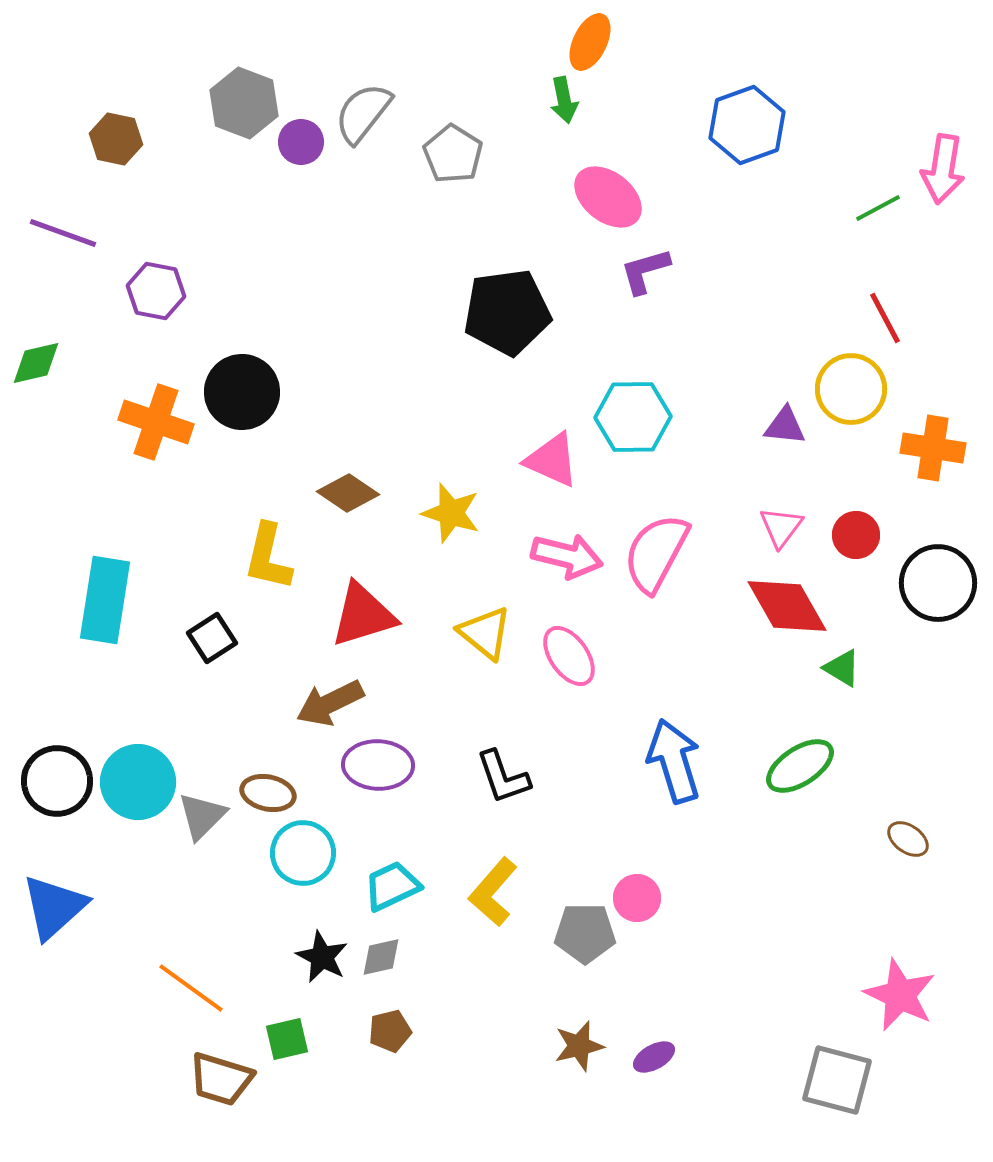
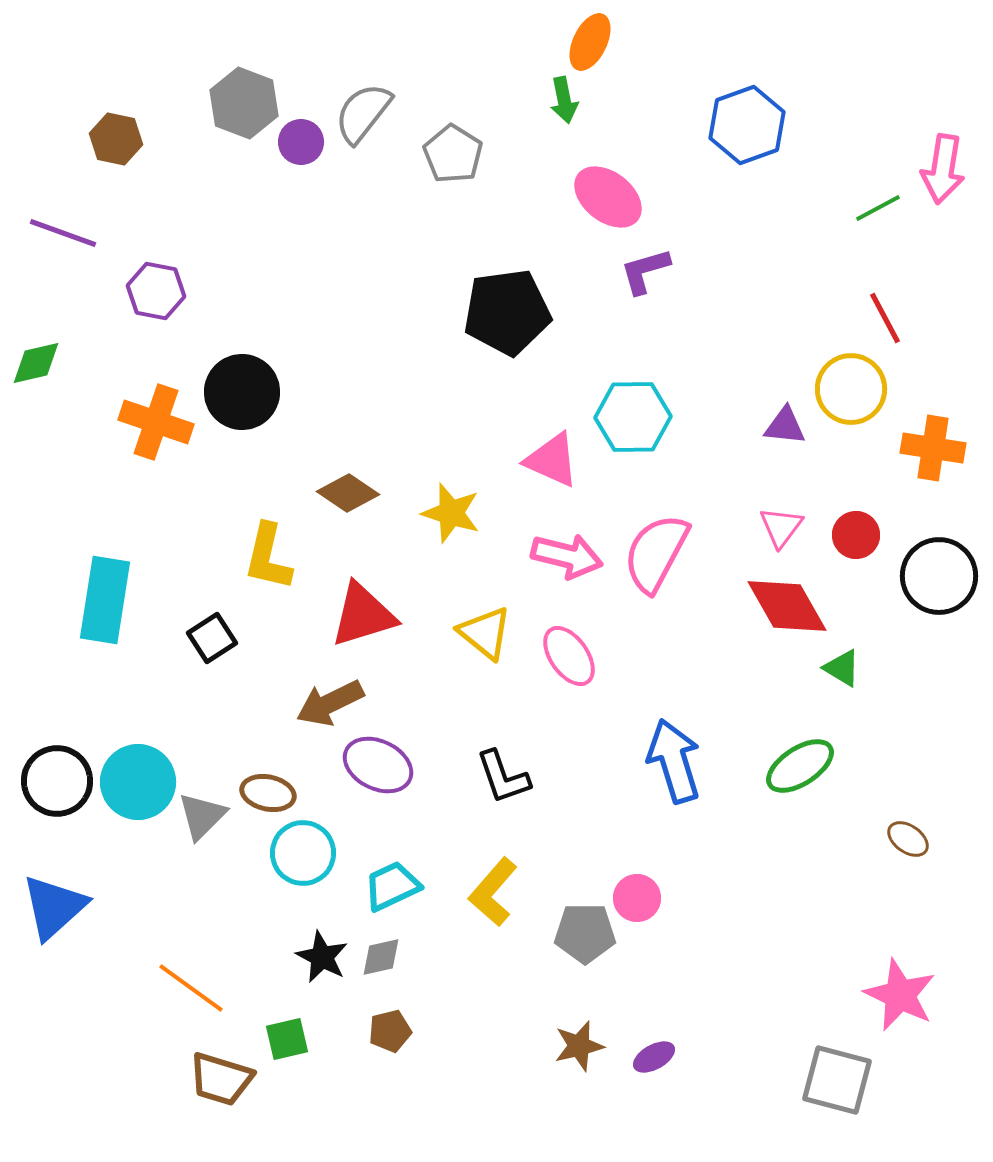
black circle at (938, 583): moved 1 px right, 7 px up
purple ellipse at (378, 765): rotated 24 degrees clockwise
